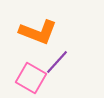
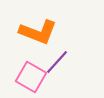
pink square: moved 1 px up
